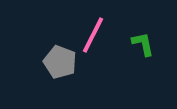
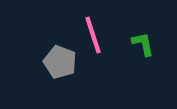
pink line: rotated 45 degrees counterclockwise
